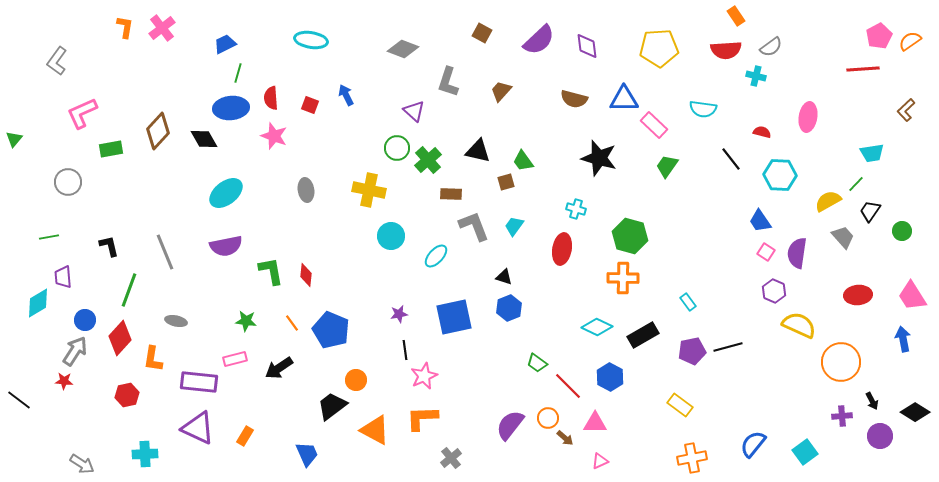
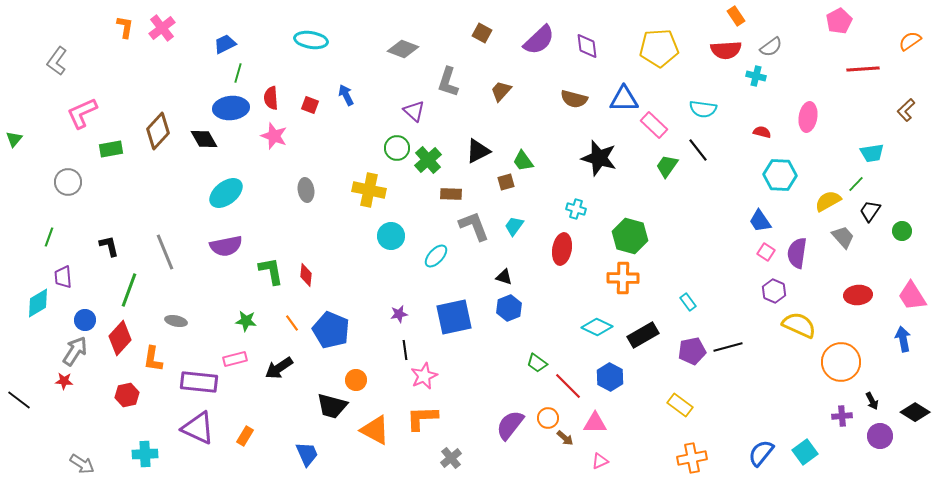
pink pentagon at (879, 36): moved 40 px left, 15 px up
black triangle at (478, 151): rotated 40 degrees counterclockwise
black line at (731, 159): moved 33 px left, 9 px up
green line at (49, 237): rotated 60 degrees counterclockwise
black trapezoid at (332, 406): rotated 128 degrees counterclockwise
blue semicircle at (753, 444): moved 8 px right, 9 px down
